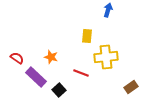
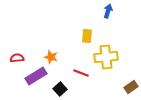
blue arrow: moved 1 px down
red semicircle: rotated 40 degrees counterclockwise
purple rectangle: moved 1 px up; rotated 75 degrees counterclockwise
black square: moved 1 px right, 1 px up
